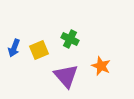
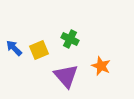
blue arrow: rotated 114 degrees clockwise
